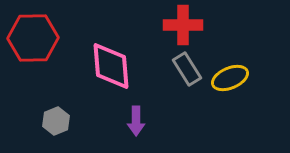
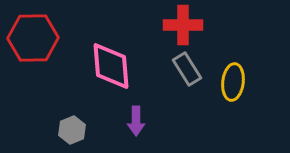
yellow ellipse: moved 3 px right, 4 px down; rotated 60 degrees counterclockwise
gray hexagon: moved 16 px right, 9 px down
